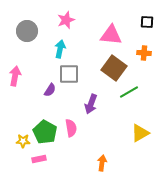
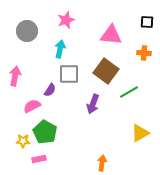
brown square: moved 8 px left, 3 px down
purple arrow: moved 2 px right
pink semicircle: moved 39 px left, 22 px up; rotated 108 degrees counterclockwise
